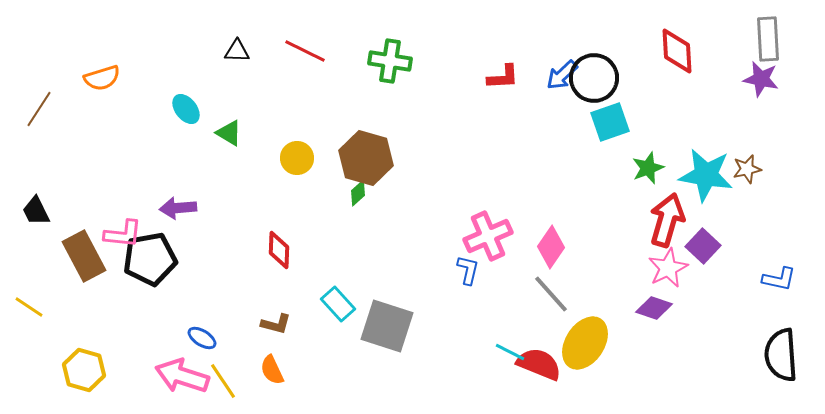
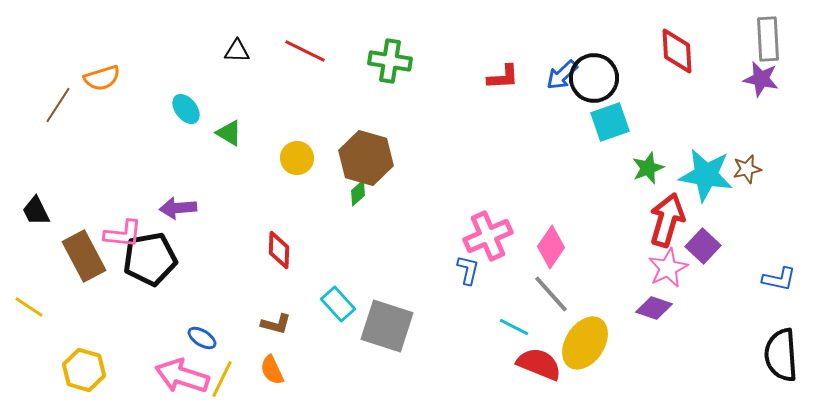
brown line at (39, 109): moved 19 px right, 4 px up
cyan line at (510, 352): moved 4 px right, 25 px up
yellow line at (223, 381): moved 1 px left, 2 px up; rotated 60 degrees clockwise
